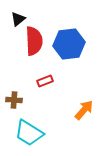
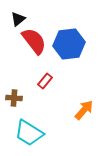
red semicircle: rotated 36 degrees counterclockwise
red rectangle: rotated 28 degrees counterclockwise
brown cross: moved 2 px up
